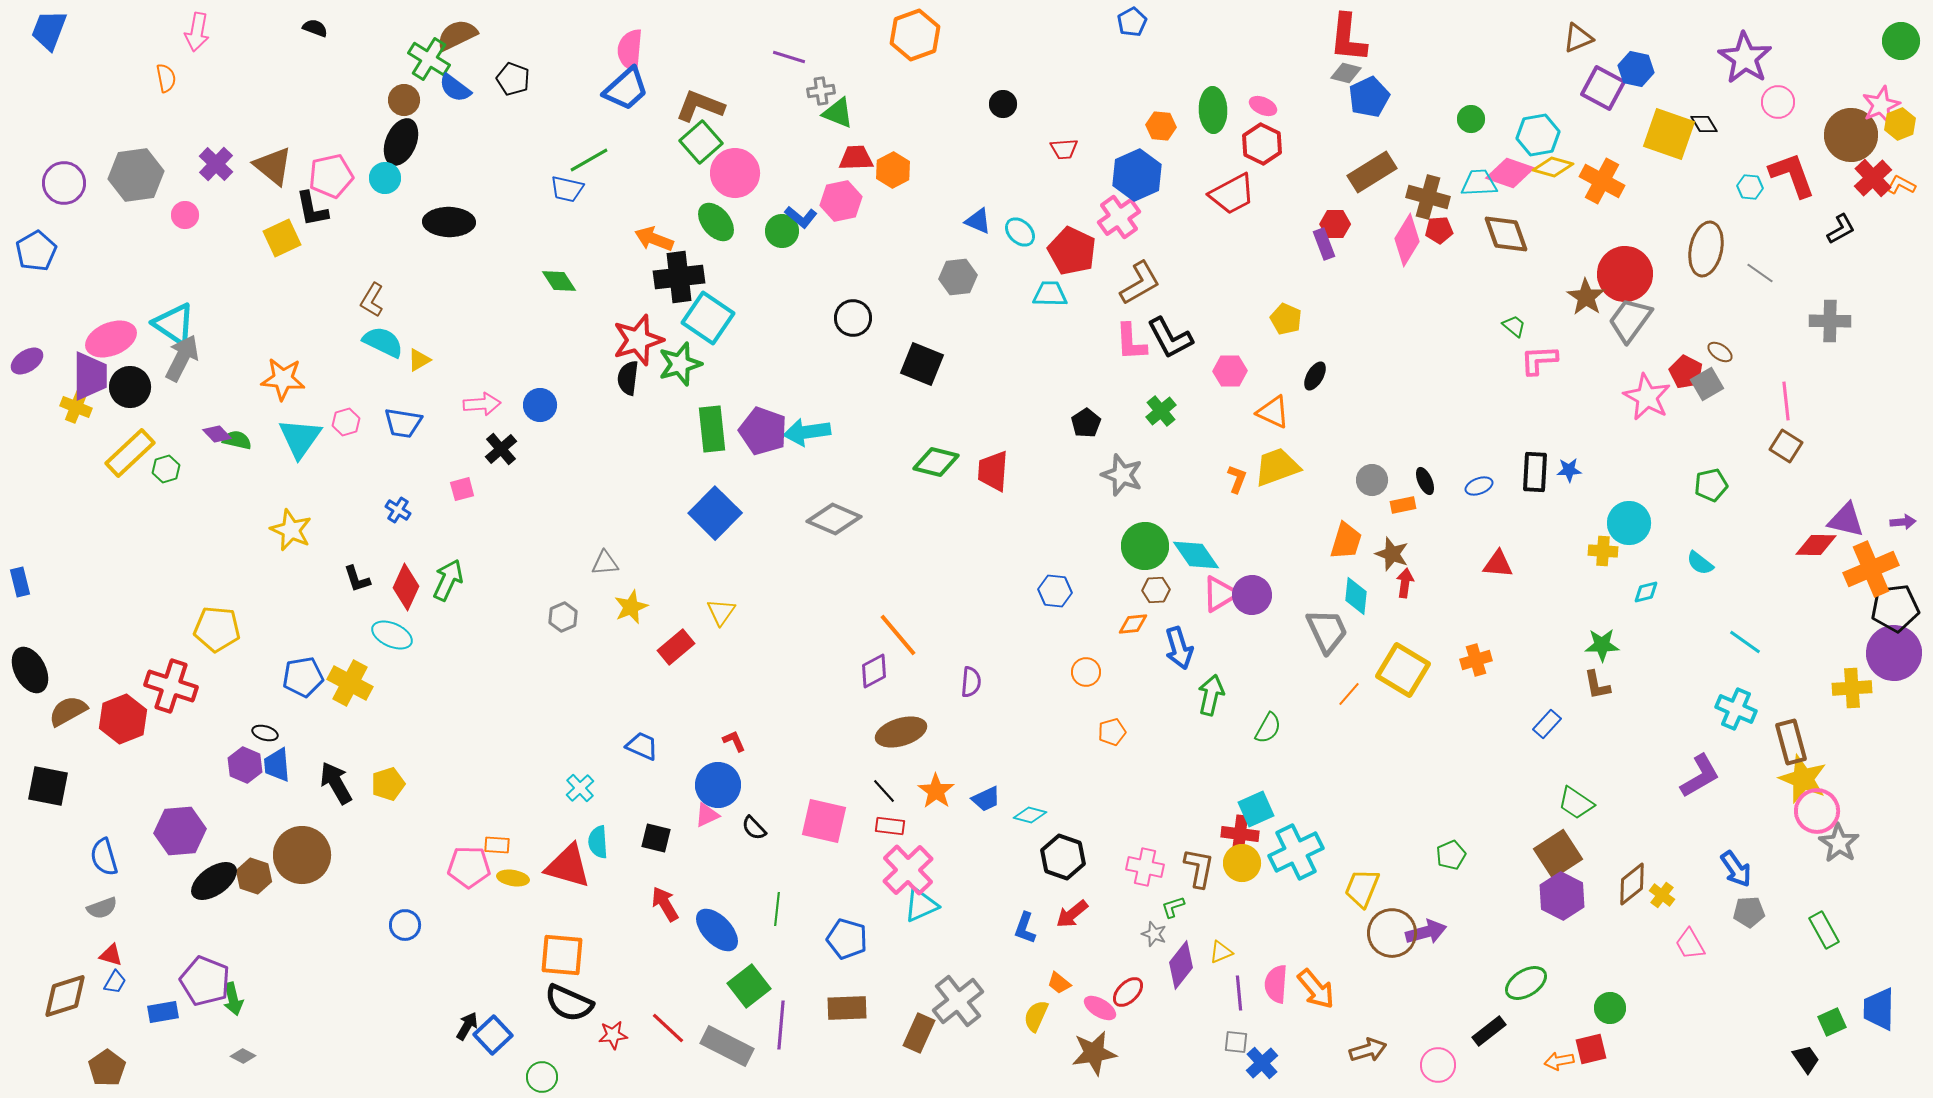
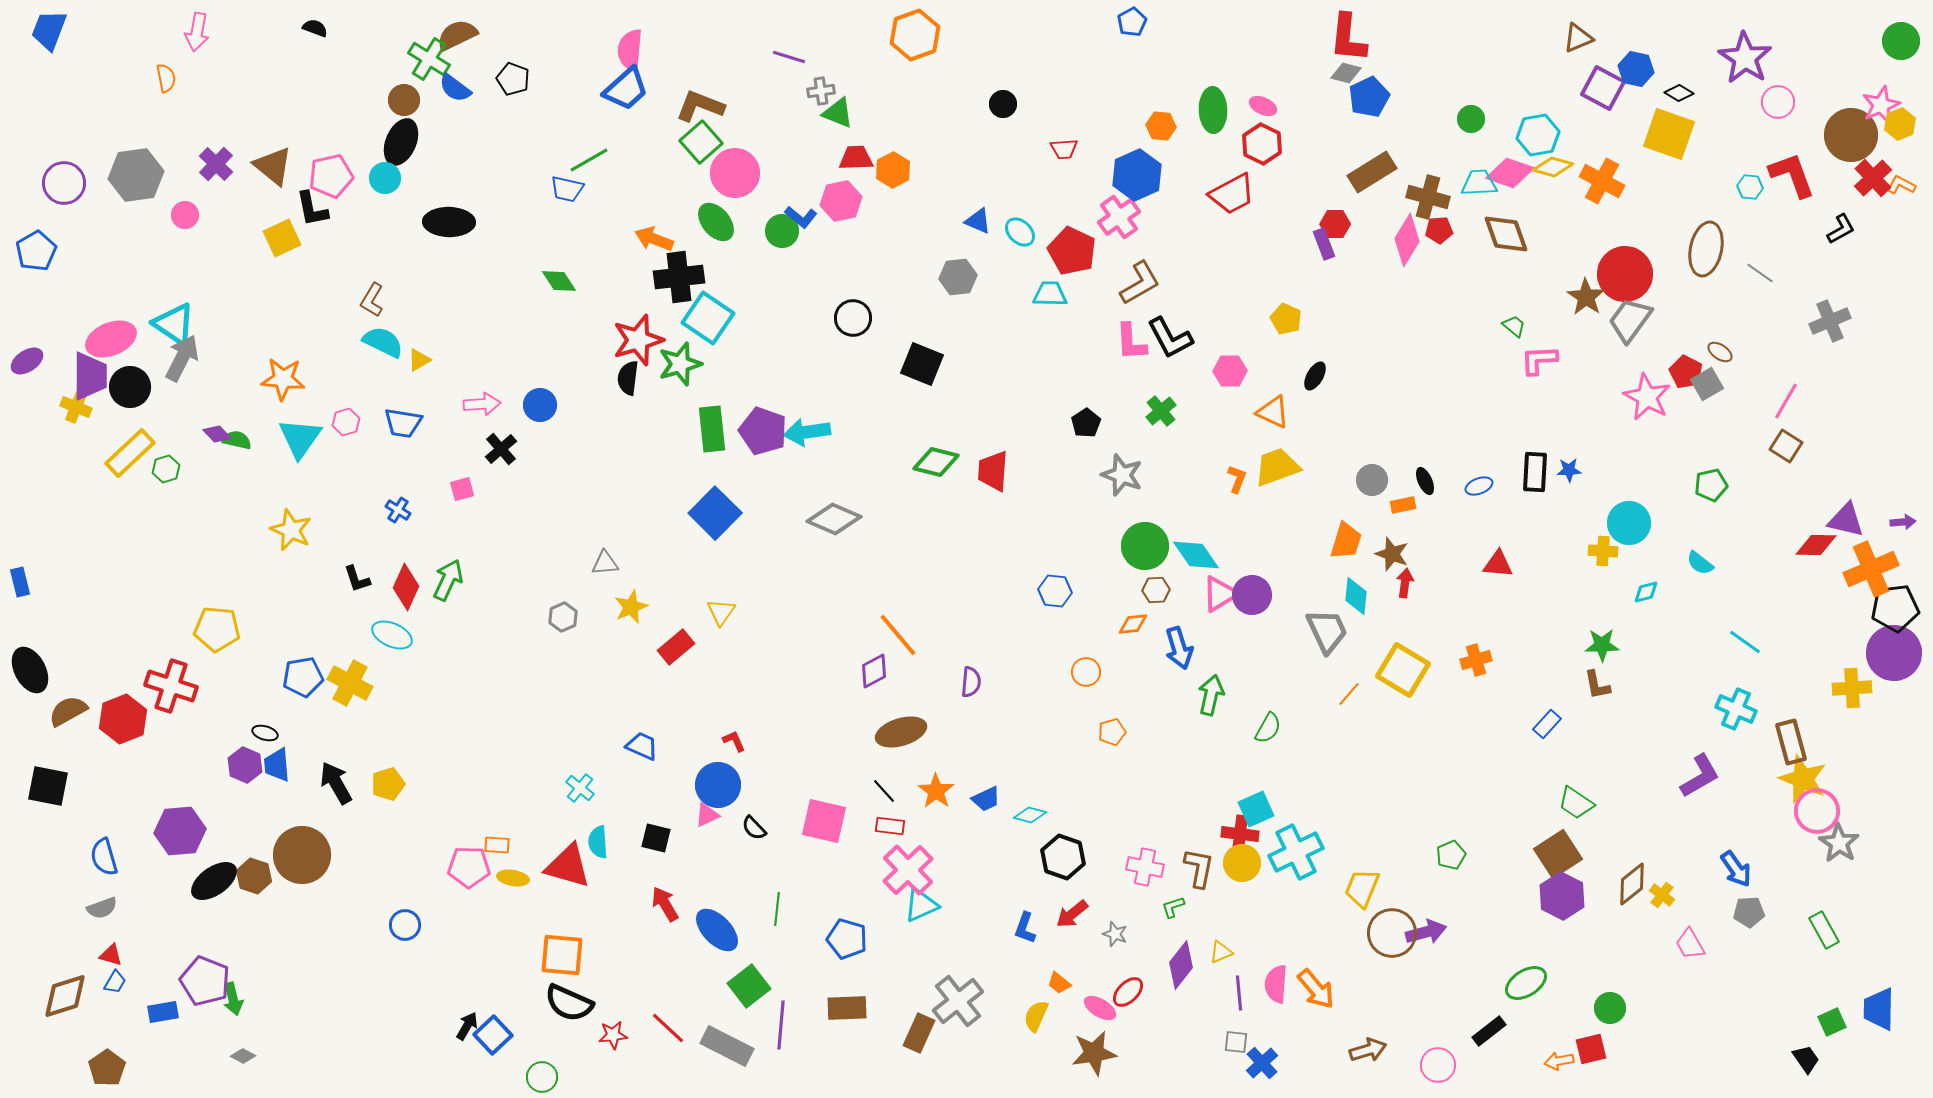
black diamond at (1704, 124): moved 25 px left, 31 px up; rotated 28 degrees counterclockwise
gray cross at (1830, 321): rotated 24 degrees counterclockwise
pink line at (1786, 401): rotated 36 degrees clockwise
cyan cross at (580, 788): rotated 8 degrees counterclockwise
gray star at (1154, 934): moved 39 px left
